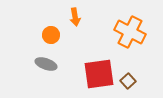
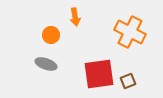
brown square: rotated 21 degrees clockwise
